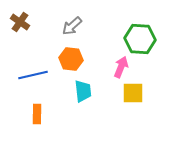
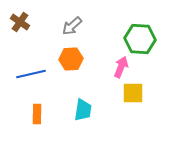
orange hexagon: rotated 10 degrees counterclockwise
blue line: moved 2 px left, 1 px up
cyan trapezoid: moved 19 px down; rotated 15 degrees clockwise
